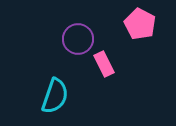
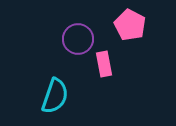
pink pentagon: moved 10 px left, 1 px down
pink rectangle: rotated 15 degrees clockwise
